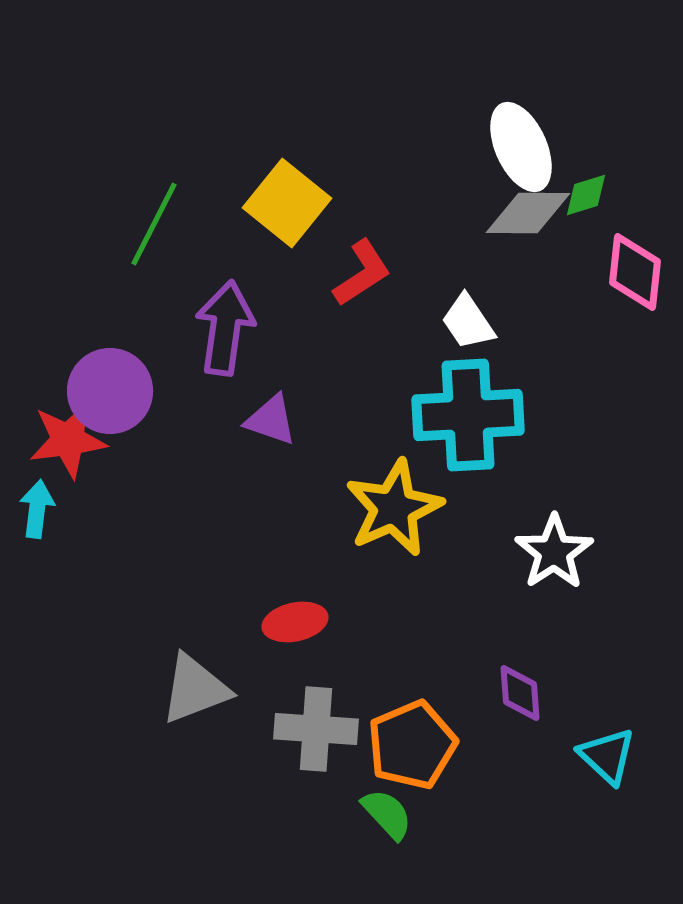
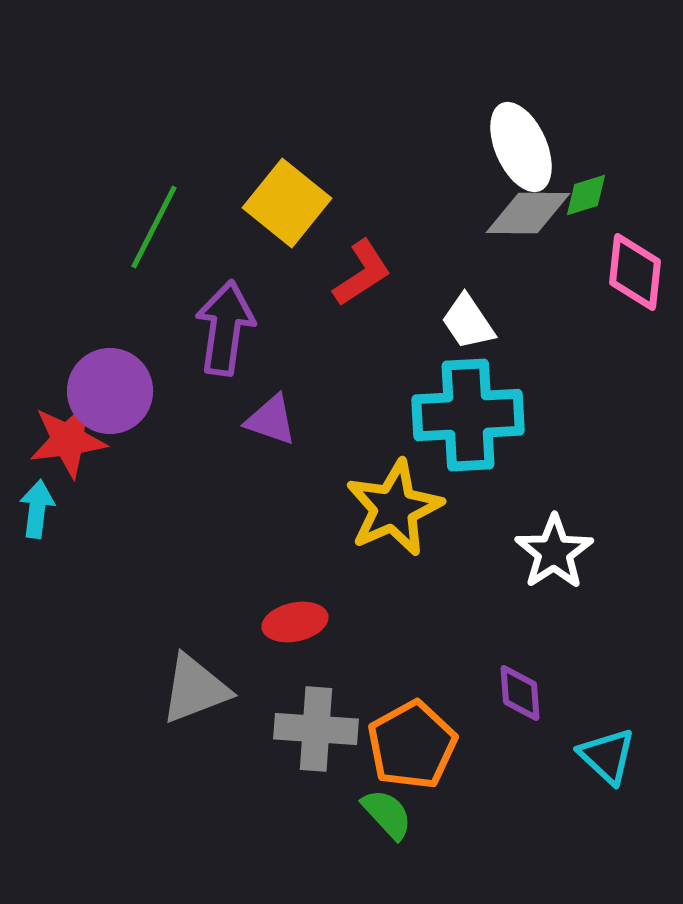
green line: moved 3 px down
orange pentagon: rotated 6 degrees counterclockwise
